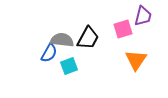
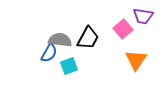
purple trapezoid: rotated 85 degrees clockwise
pink square: rotated 24 degrees counterclockwise
gray semicircle: moved 2 px left
